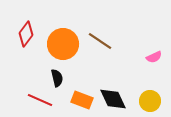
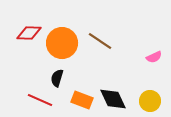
red diamond: moved 3 px right, 1 px up; rotated 55 degrees clockwise
orange circle: moved 1 px left, 1 px up
black semicircle: rotated 150 degrees counterclockwise
